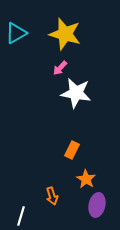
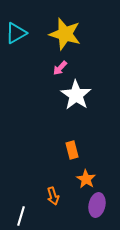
white star: moved 2 px down; rotated 24 degrees clockwise
orange rectangle: rotated 42 degrees counterclockwise
orange arrow: moved 1 px right
